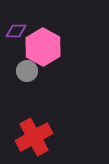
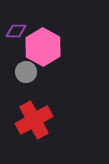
gray circle: moved 1 px left, 1 px down
red cross: moved 17 px up
